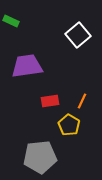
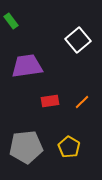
green rectangle: rotated 28 degrees clockwise
white square: moved 5 px down
orange line: moved 1 px down; rotated 21 degrees clockwise
yellow pentagon: moved 22 px down
gray pentagon: moved 14 px left, 10 px up
